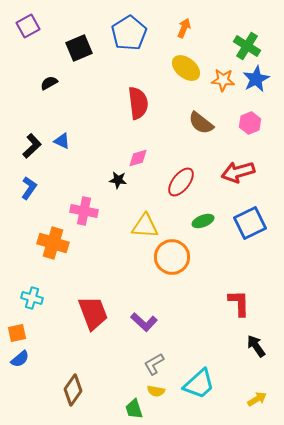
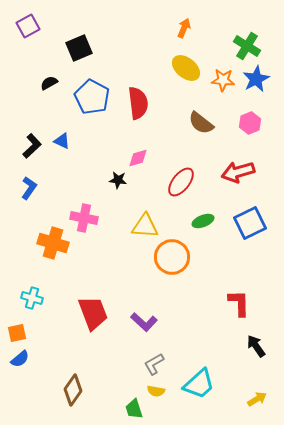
blue pentagon: moved 37 px left, 64 px down; rotated 12 degrees counterclockwise
pink cross: moved 7 px down
